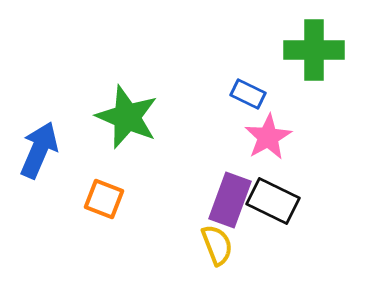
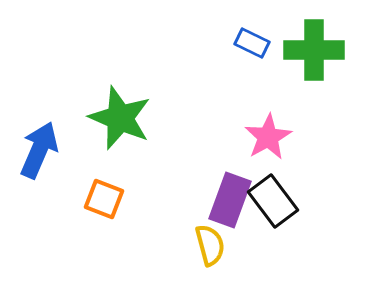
blue rectangle: moved 4 px right, 51 px up
green star: moved 7 px left, 1 px down
black rectangle: rotated 27 degrees clockwise
yellow semicircle: moved 7 px left; rotated 6 degrees clockwise
